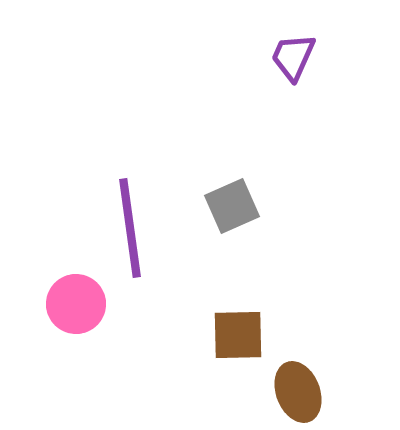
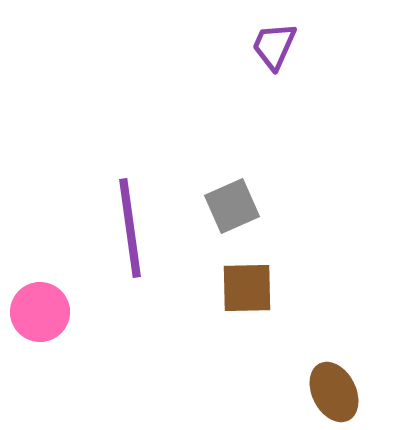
purple trapezoid: moved 19 px left, 11 px up
pink circle: moved 36 px left, 8 px down
brown square: moved 9 px right, 47 px up
brown ellipse: moved 36 px right; rotated 6 degrees counterclockwise
